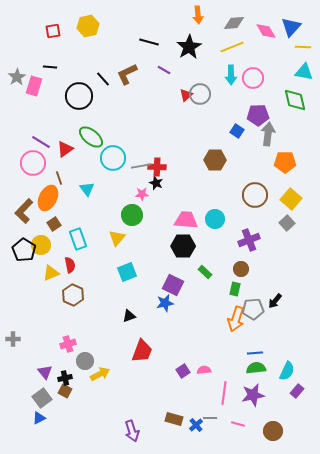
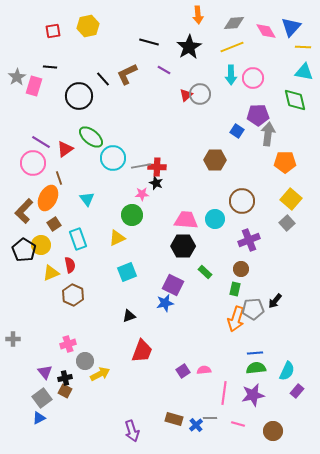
cyan triangle at (87, 189): moved 10 px down
brown circle at (255, 195): moved 13 px left, 6 px down
yellow triangle at (117, 238): rotated 24 degrees clockwise
